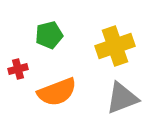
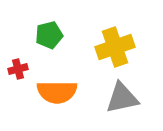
yellow cross: moved 1 px down
orange semicircle: rotated 21 degrees clockwise
gray triangle: rotated 9 degrees clockwise
